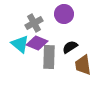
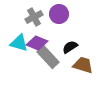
purple circle: moved 5 px left
gray cross: moved 6 px up
cyan triangle: moved 1 px left, 1 px up; rotated 24 degrees counterclockwise
gray rectangle: moved 1 px left; rotated 45 degrees counterclockwise
brown trapezoid: rotated 115 degrees clockwise
